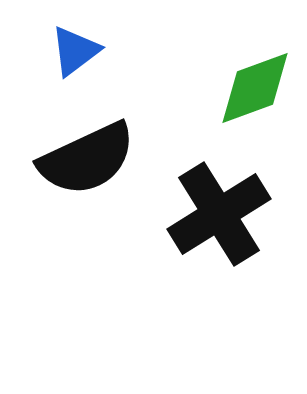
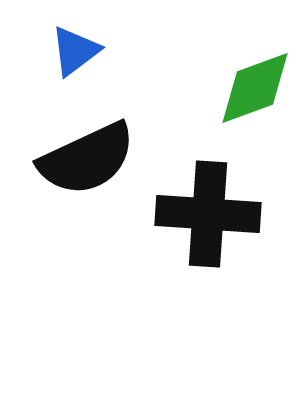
black cross: moved 11 px left; rotated 36 degrees clockwise
